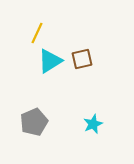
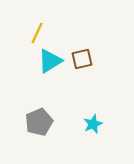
gray pentagon: moved 5 px right
